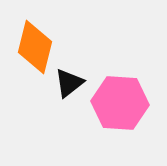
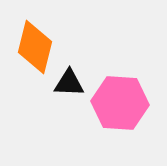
black triangle: rotated 40 degrees clockwise
